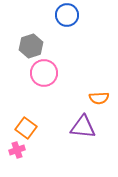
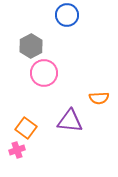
gray hexagon: rotated 10 degrees counterclockwise
purple triangle: moved 13 px left, 6 px up
